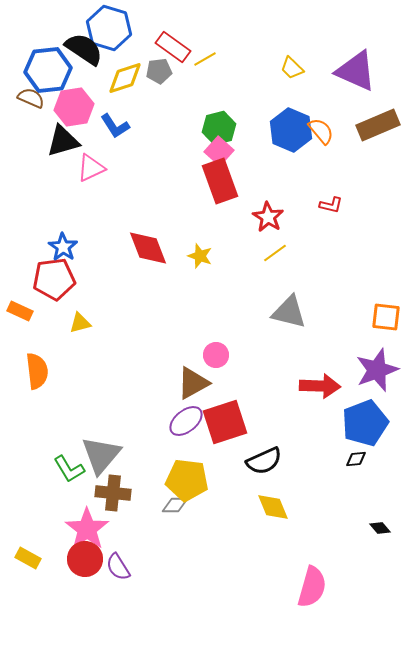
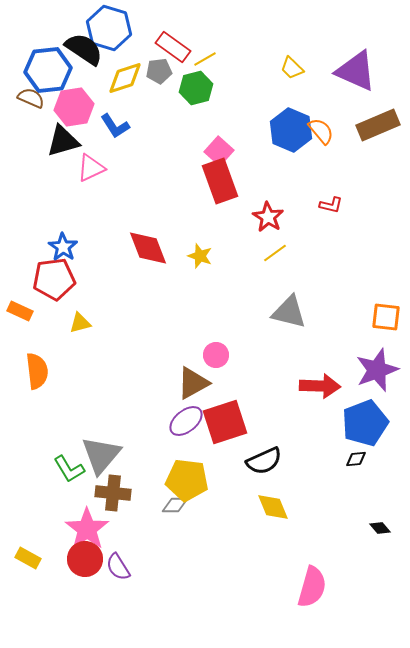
green hexagon at (219, 128): moved 23 px left, 40 px up
